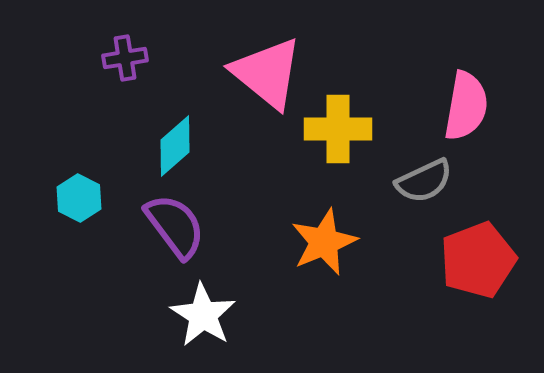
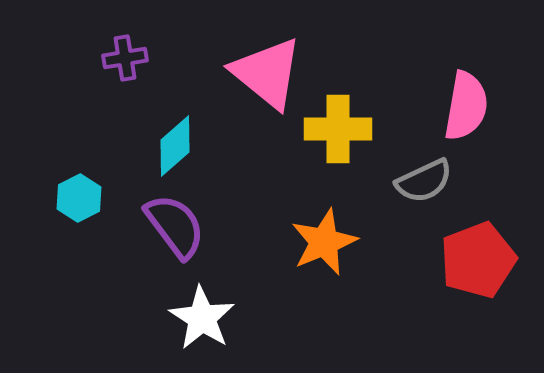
cyan hexagon: rotated 6 degrees clockwise
white star: moved 1 px left, 3 px down
